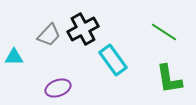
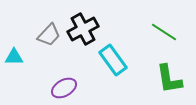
purple ellipse: moved 6 px right; rotated 10 degrees counterclockwise
